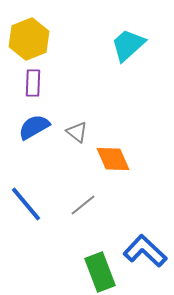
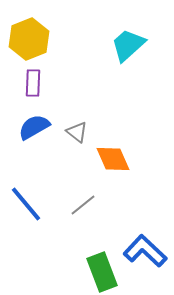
green rectangle: moved 2 px right
